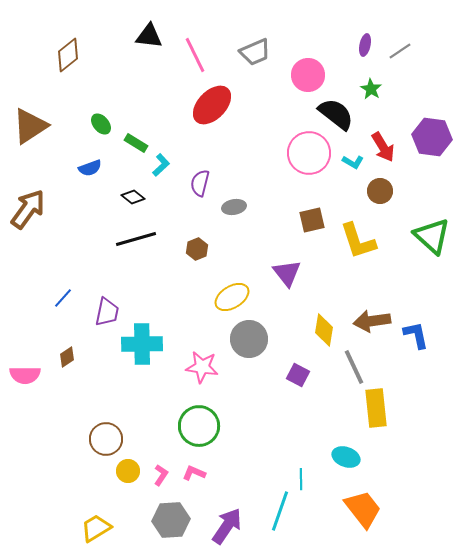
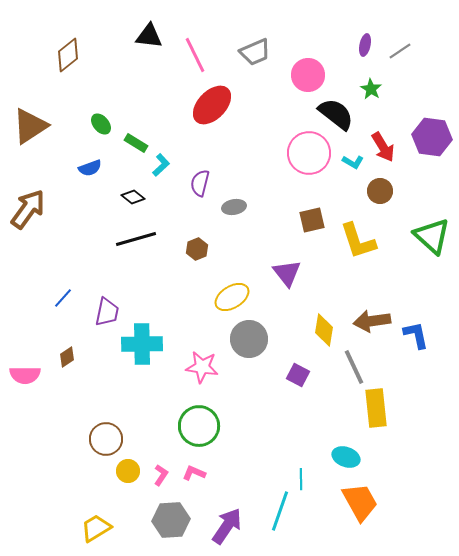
orange trapezoid at (363, 509): moved 3 px left, 7 px up; rotated 9 degrees clockwise
